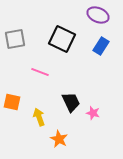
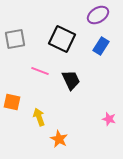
purple ellipse: rotated 55 degrees counterclockwise
pink line: moved 1 px up
black trapezoid: moved 22 px up
pink star: moved 16 px right, 6 px down
